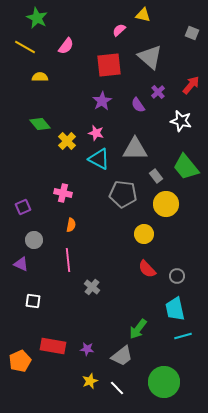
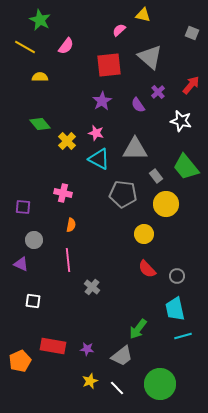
green star at (37, 18): moved 3 px right, 2 px down
purple square at (23, 207): rotated 28 degrees clockwise
green circle at (164, 382): moved 4 px left, 2 px down
